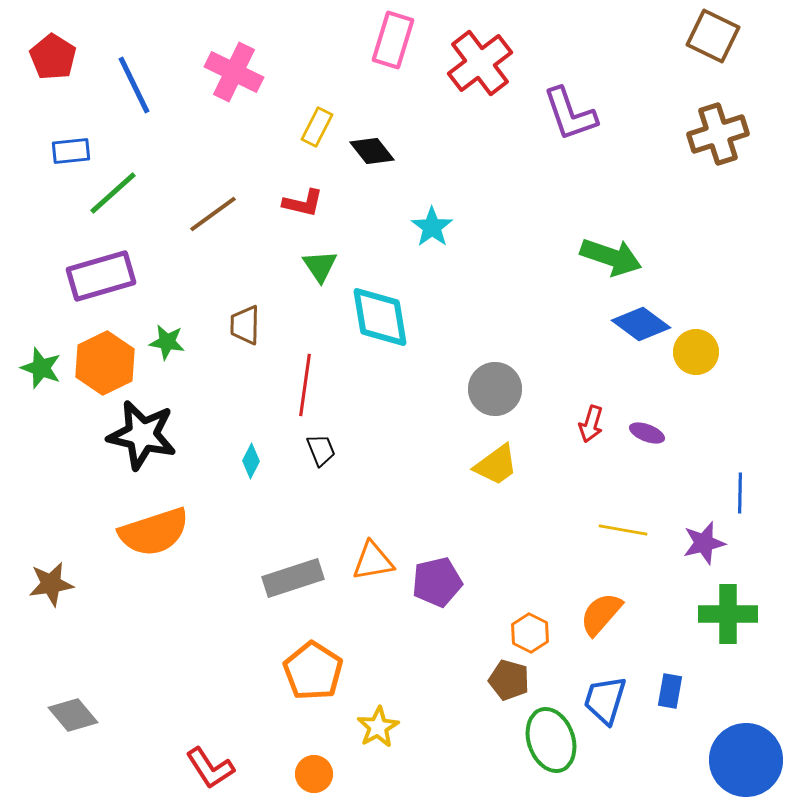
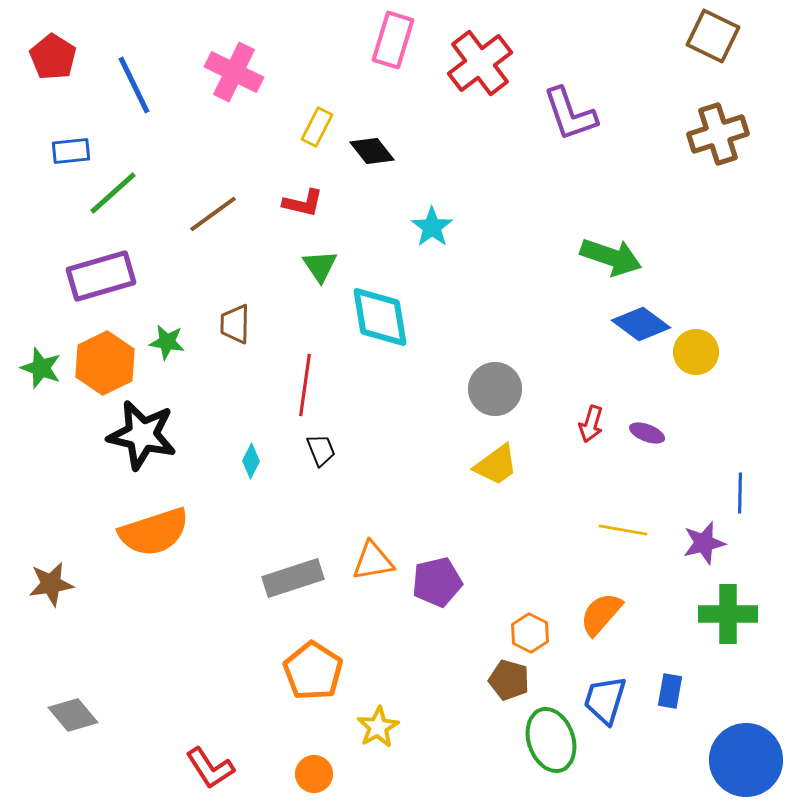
brown trapezoid at (245, 325): moved 10 px left, 1 px up
